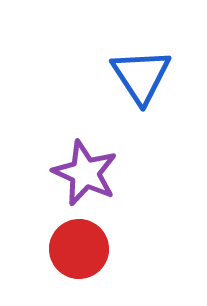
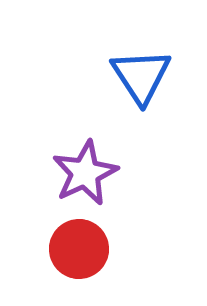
purple star: rotated 22 degrees clockwise
